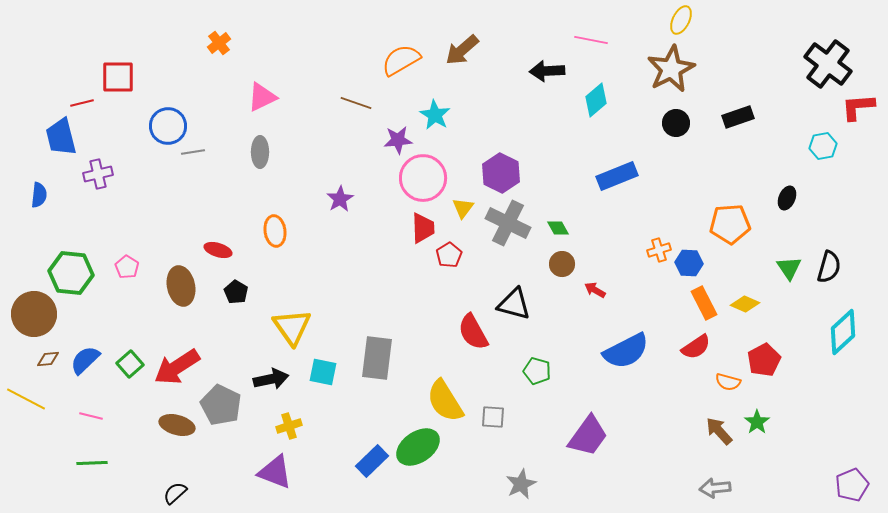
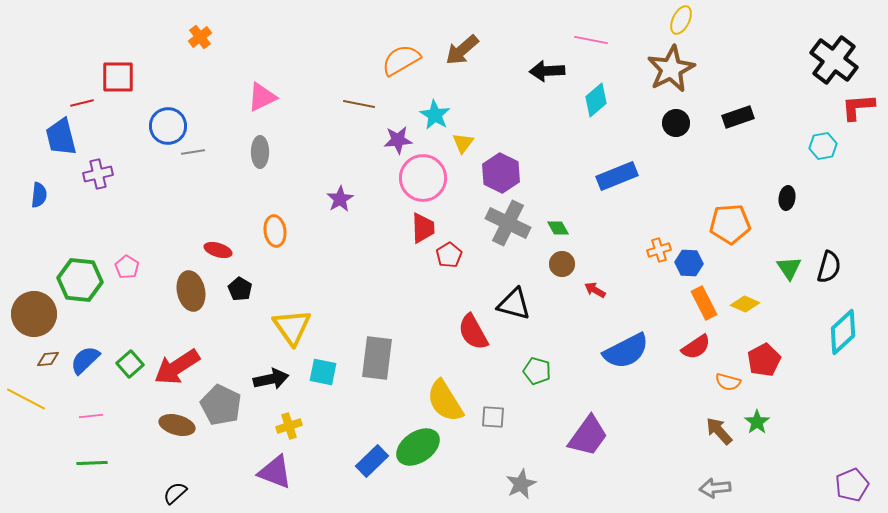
orange cross at (219, 43): moved 19 px left, 6 px up
black cross at (828, 64): moved 6 px right, 4 px up
brown line at (356, 103): moved 3 px right, 1 px down; rotated 8 degrees counterclockwise
black ellipse at (787, 198): rotated 15 degrees counterclockwise
yellow triangle at (463, 208): moved 65 px up
green hexagon at (71, 273): moved 9 px right, 7 px down
brown ellipse at (181, 286): moved 10 px right, 5 px down
black pentagon at (236, 292): moved 4 px right, 3 px up
pink line at (91, 416): rotated 20 degrees counterclockwise
